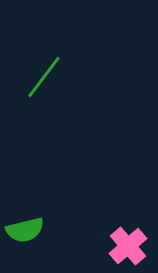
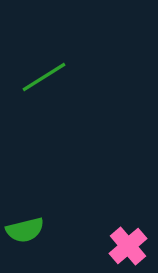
green line: rotated 21 degrees clockwise
